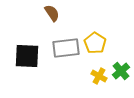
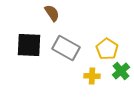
yellow pentagon: moved 12 px right, 6 px down
gray rectangle: rotated 36 degrees clockwise
black square: moved 2 px right, 11 px up
yellow cross: moved 7 px left; rotated 28 degrees counterclockwise
